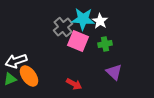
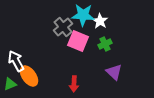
cyan star: moved 4 px up
green cross: rotated 16 degrees counterclockwise
white arrow: rotated 80 degrees clockwise
green triangle: moved 5 px down
red arrow: rotated 63 degrees clockwise
